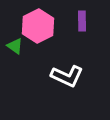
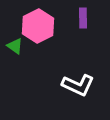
purple rectangle: moved 1 px right, 3 px up
white L-shape: moved 11 px right, 9 px down
